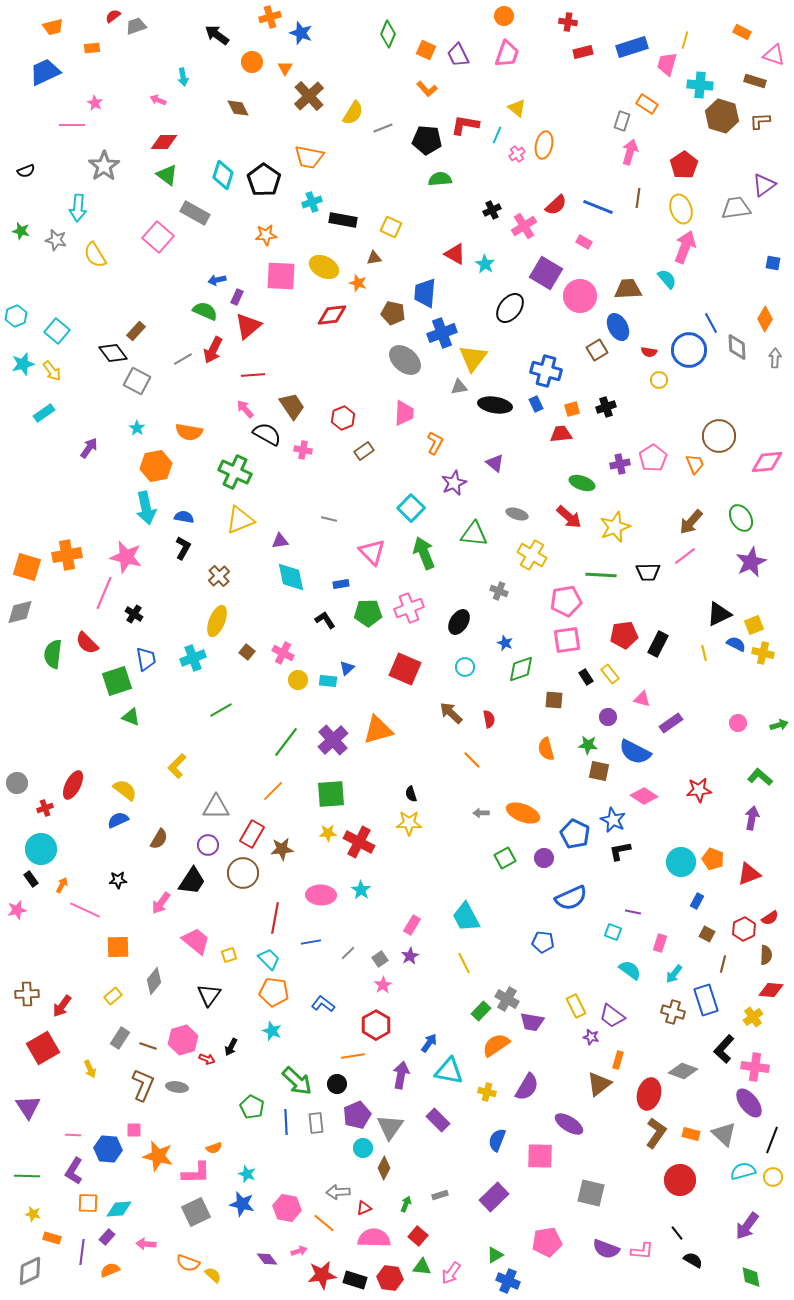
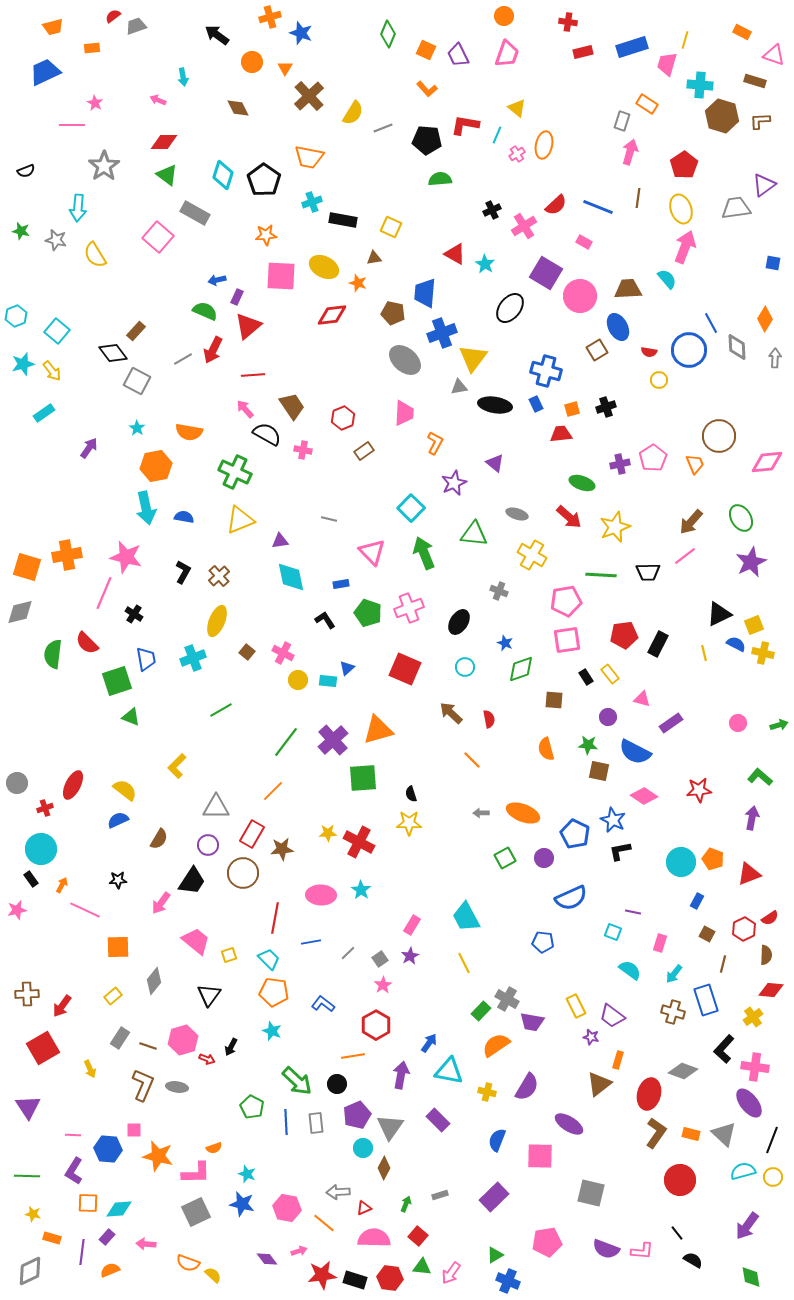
black L-shape at (183, 548): moved 24 px down
green pentagon at (368, 613): rotated 20 degrees clockwise
green square at (331, 794): moved 32 px right, 16 px up
